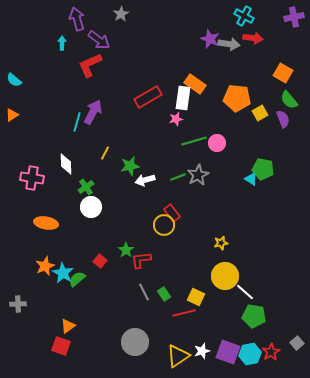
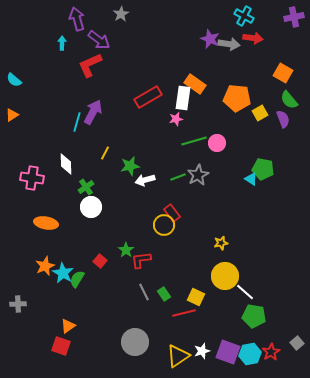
green semicircle at (77, 279): rotated 18 degrees counterclockwise
